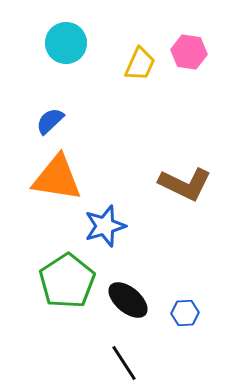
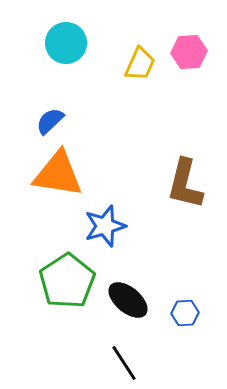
pink hexagon: rotated 12 degrees counterclockwise
orange triangle: moved 1 px right, 4 px up
brown L-shape: rotated 78 degrees clockwise
